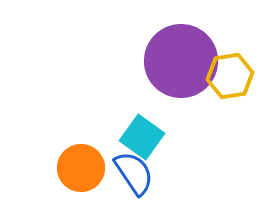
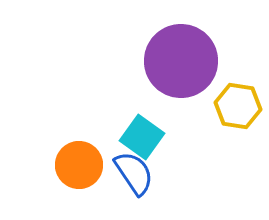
yellow hexagon: moved 8 px right, 30 px down; rotated 18 degrees clockwise
orange circle: moved 2 px left, 3 px up
